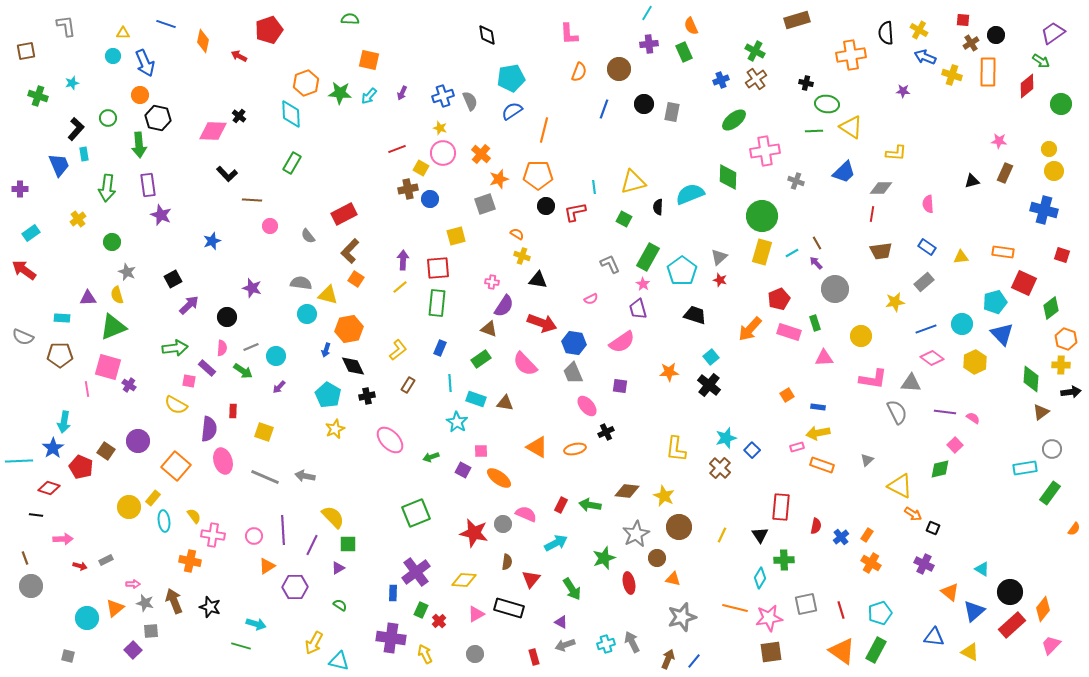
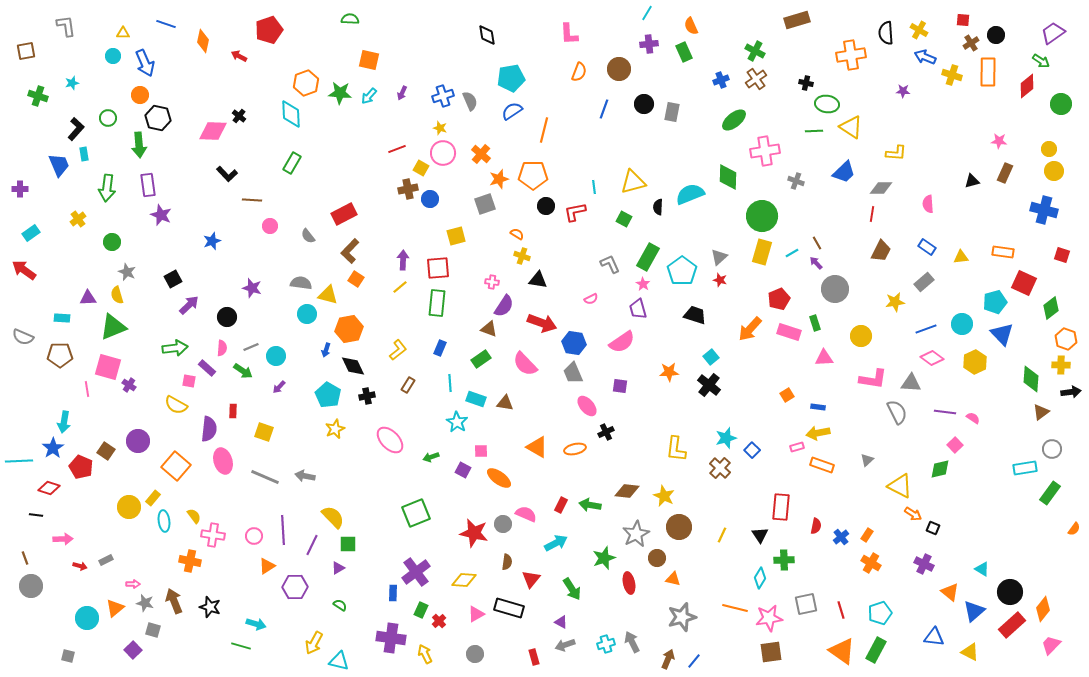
orange pentagon at (538, 175): moved 5 px left
brown trapezoid at (881, 251): rotated 55 degrees counterclockwise
gray square at (151, 631): moved 2 px right, 1 px up; rotated 21 degrees clockwise
